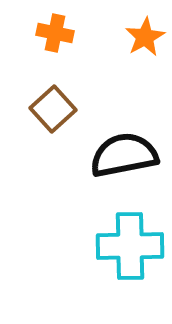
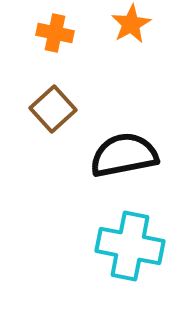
orange star: moved 14 px left, 13 px up
cyan cross: rotated 12 degrees clockwise
